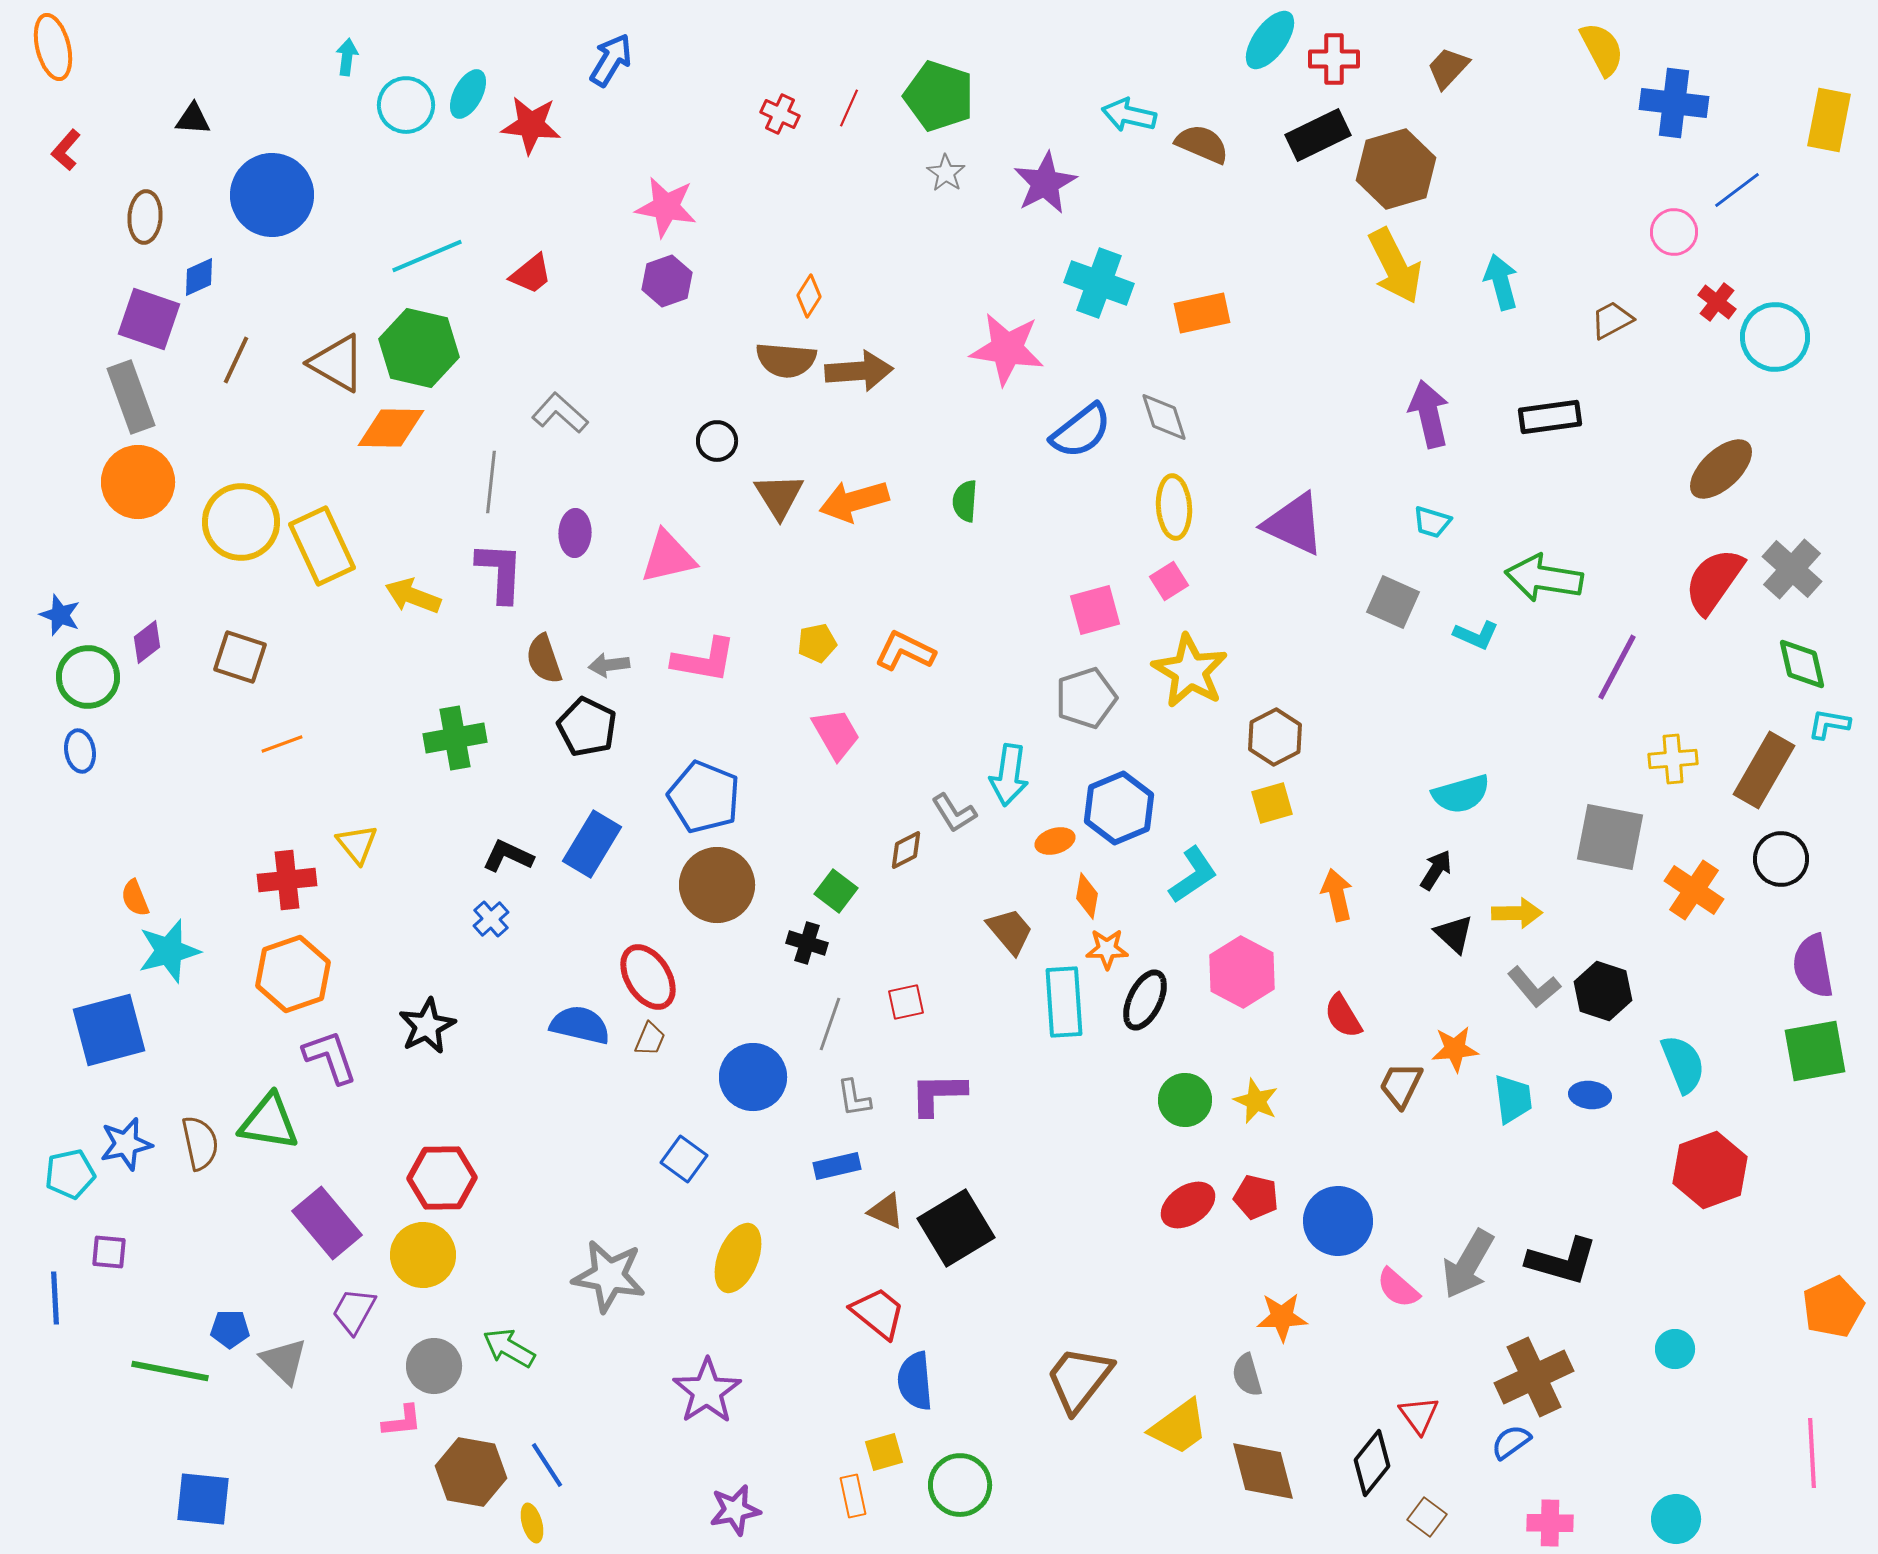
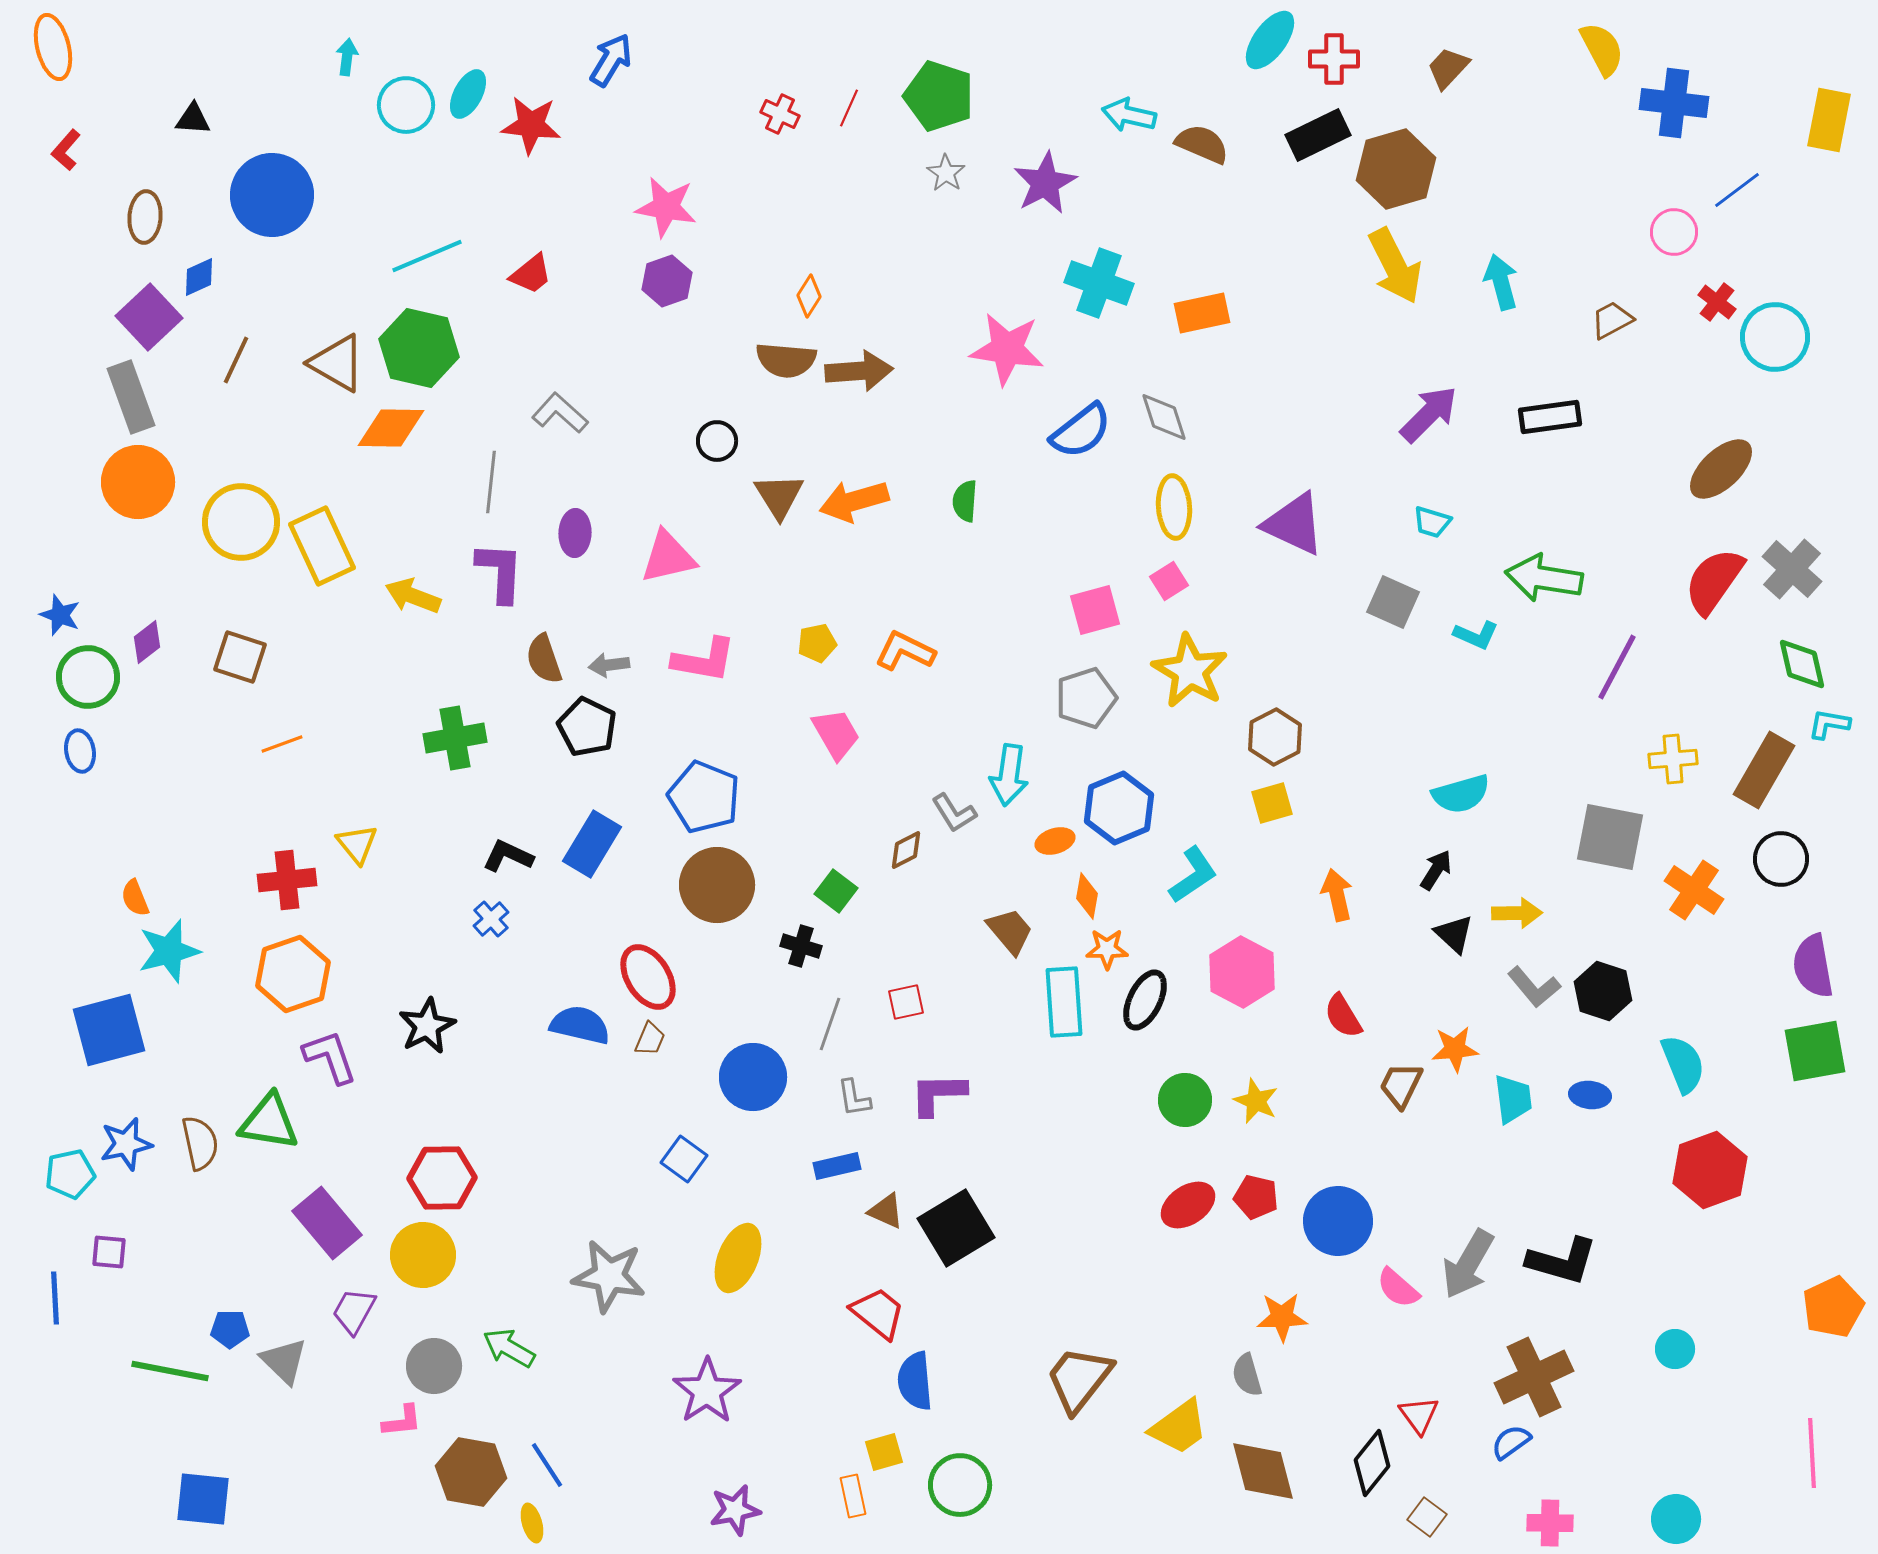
purple square at (149, 319): moved 2 px up; rotated 28 degrees clockwise
purple arrow at (1429, 414): rotated 58 degrees clockwise
black cross at (807, 943): moved 6 px left, 3 px down
